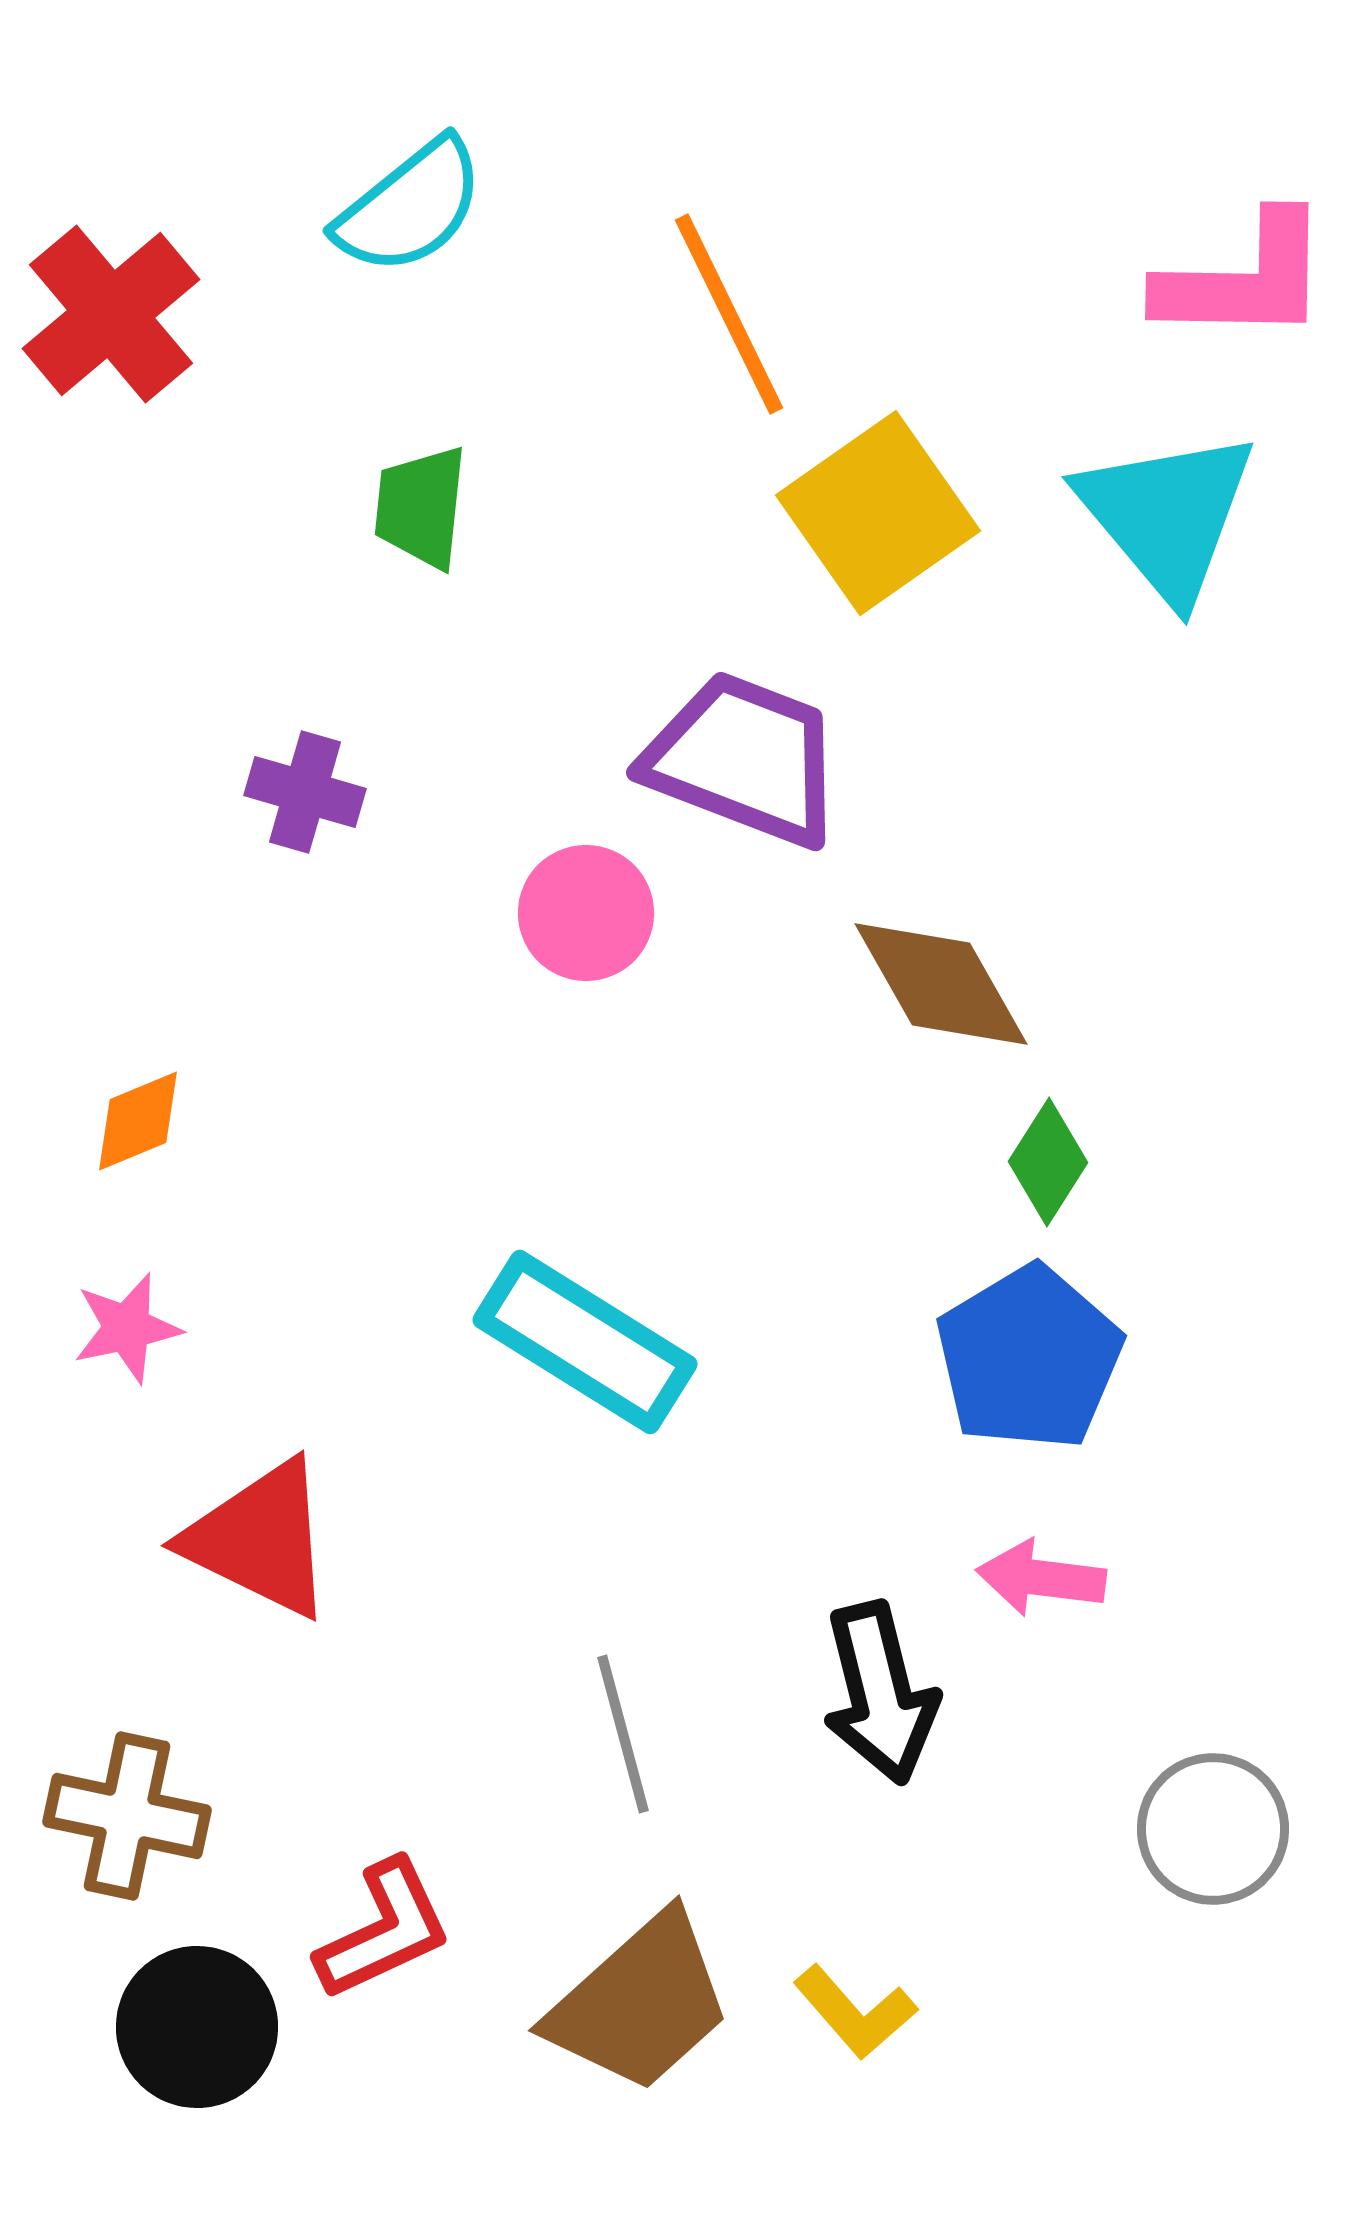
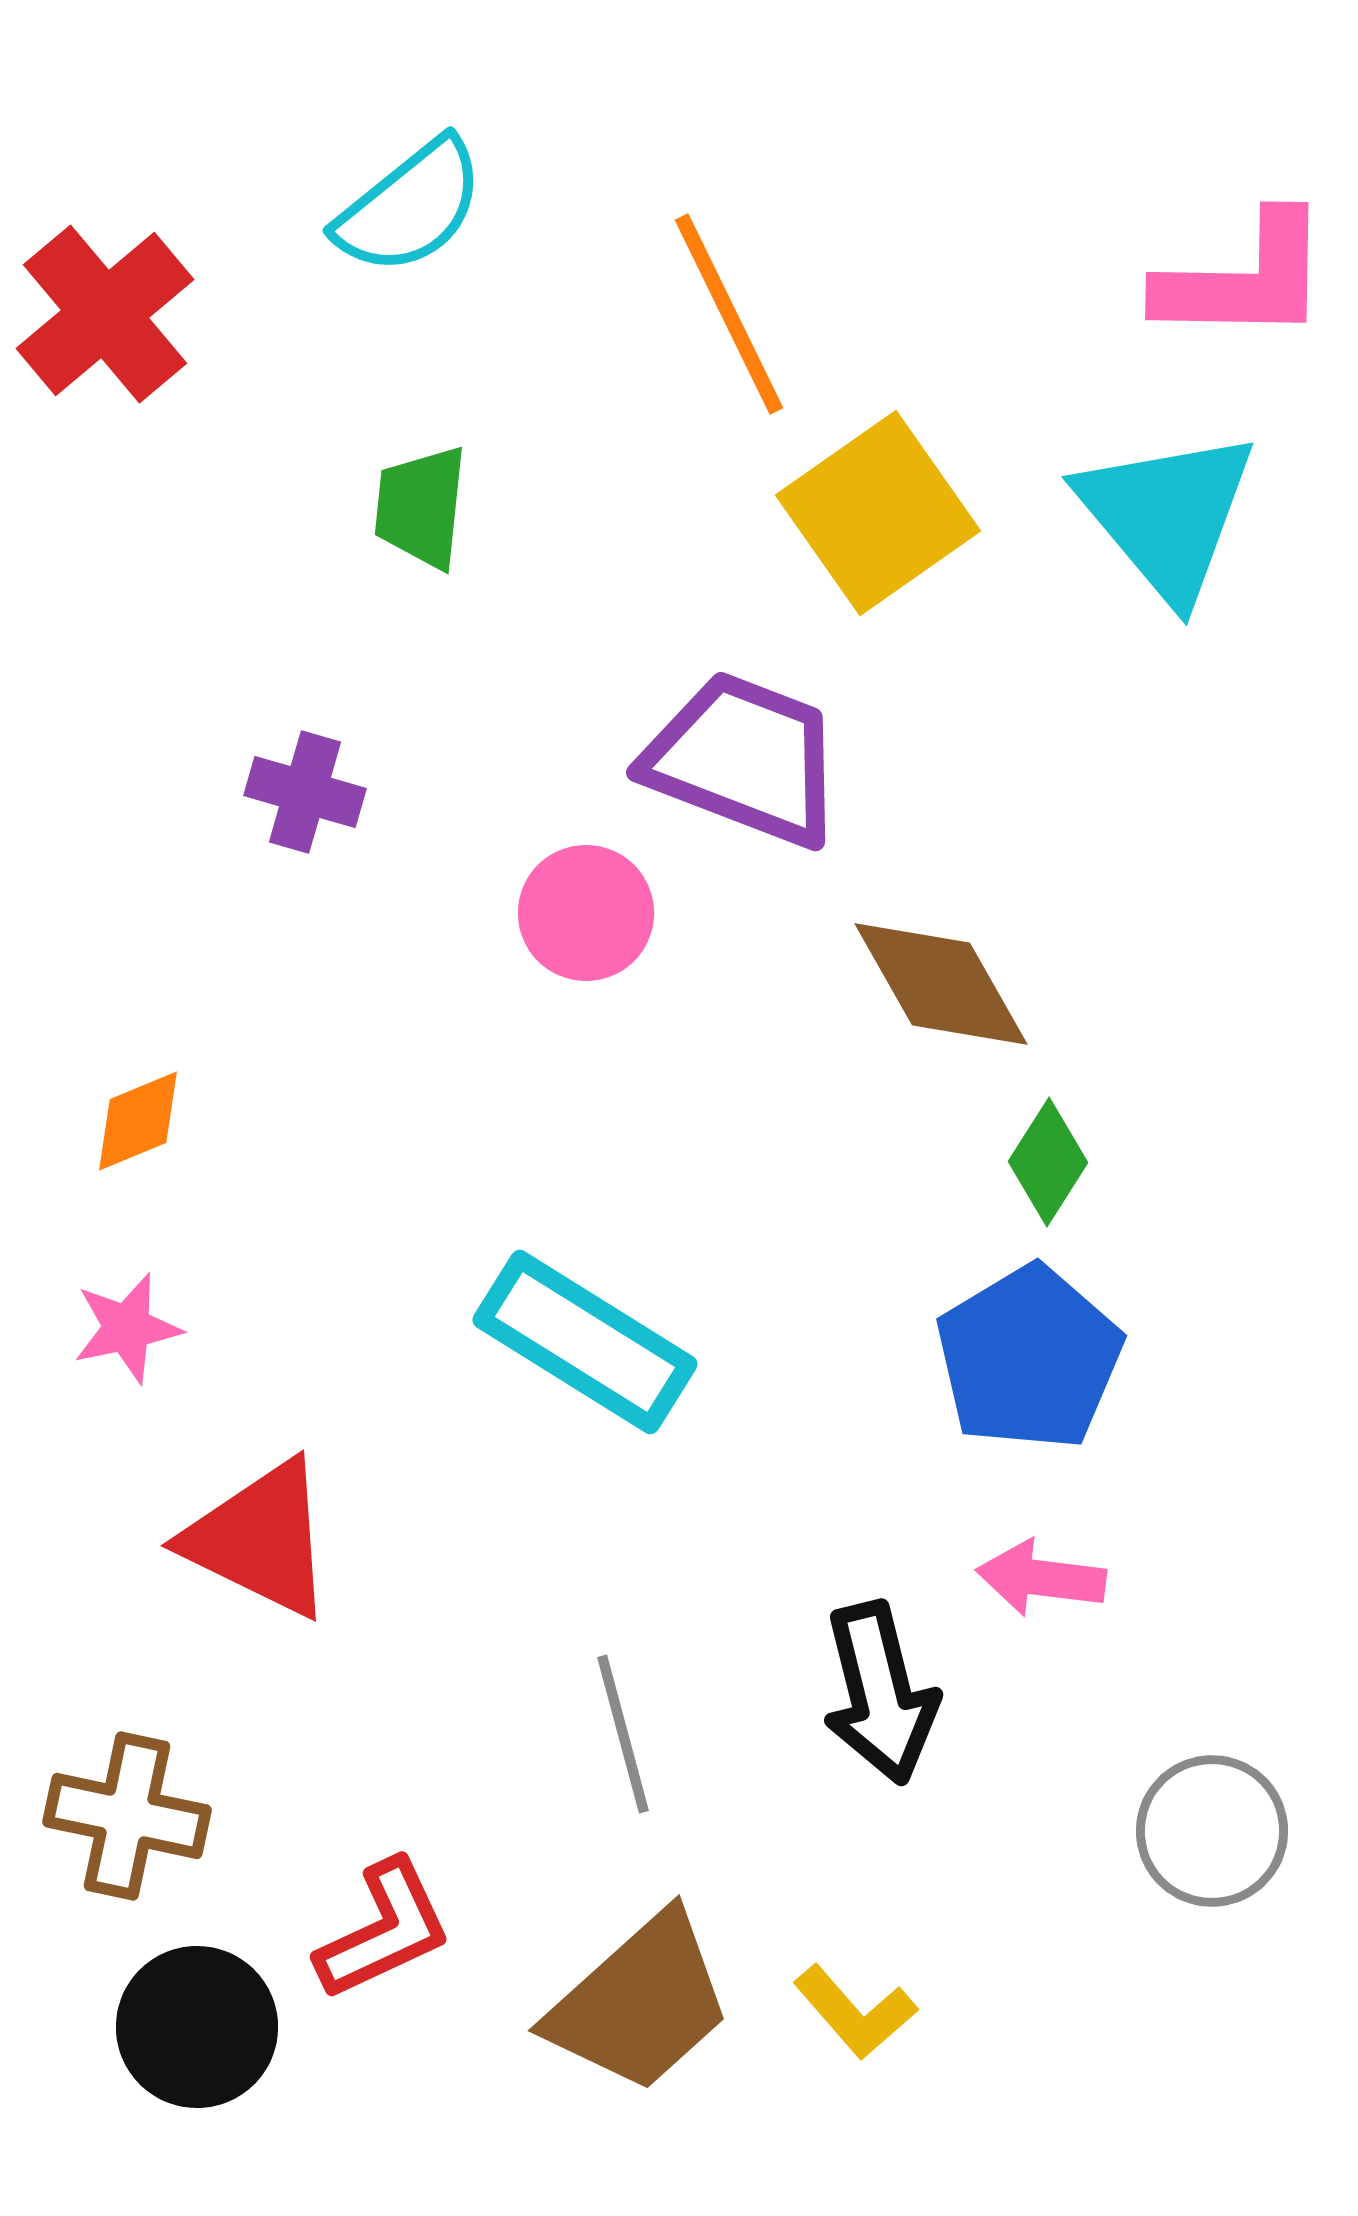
red cross: moved 6 px left
gray circle: moved 1 px left, 2 px down
